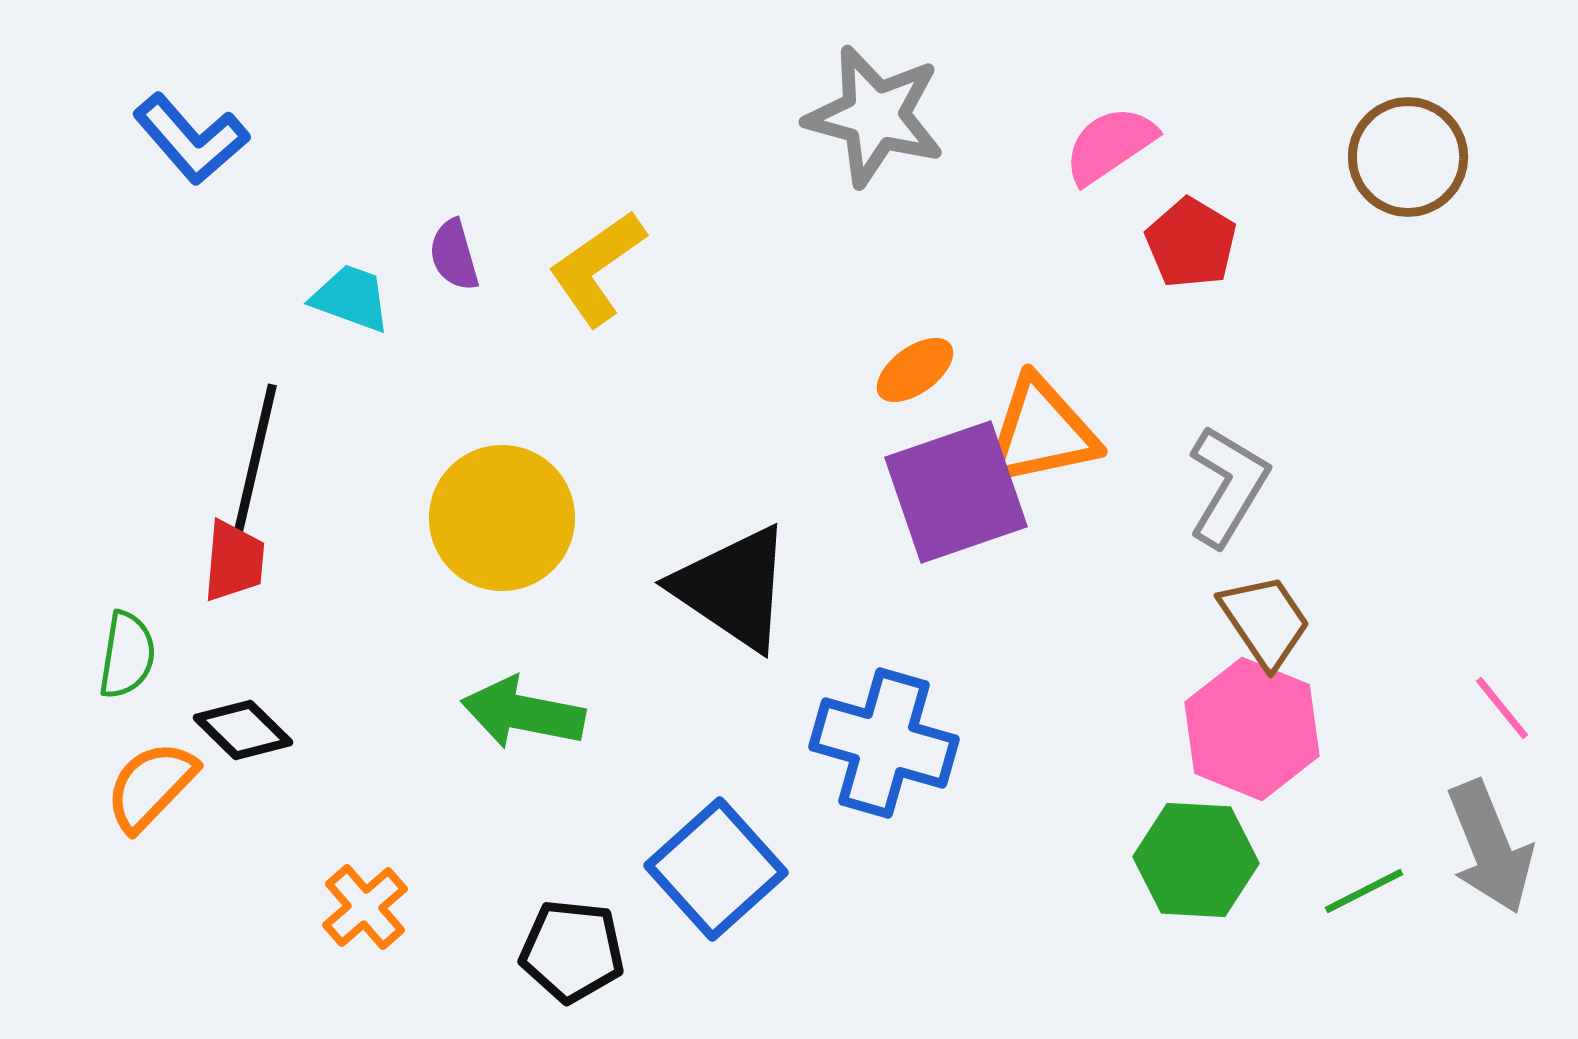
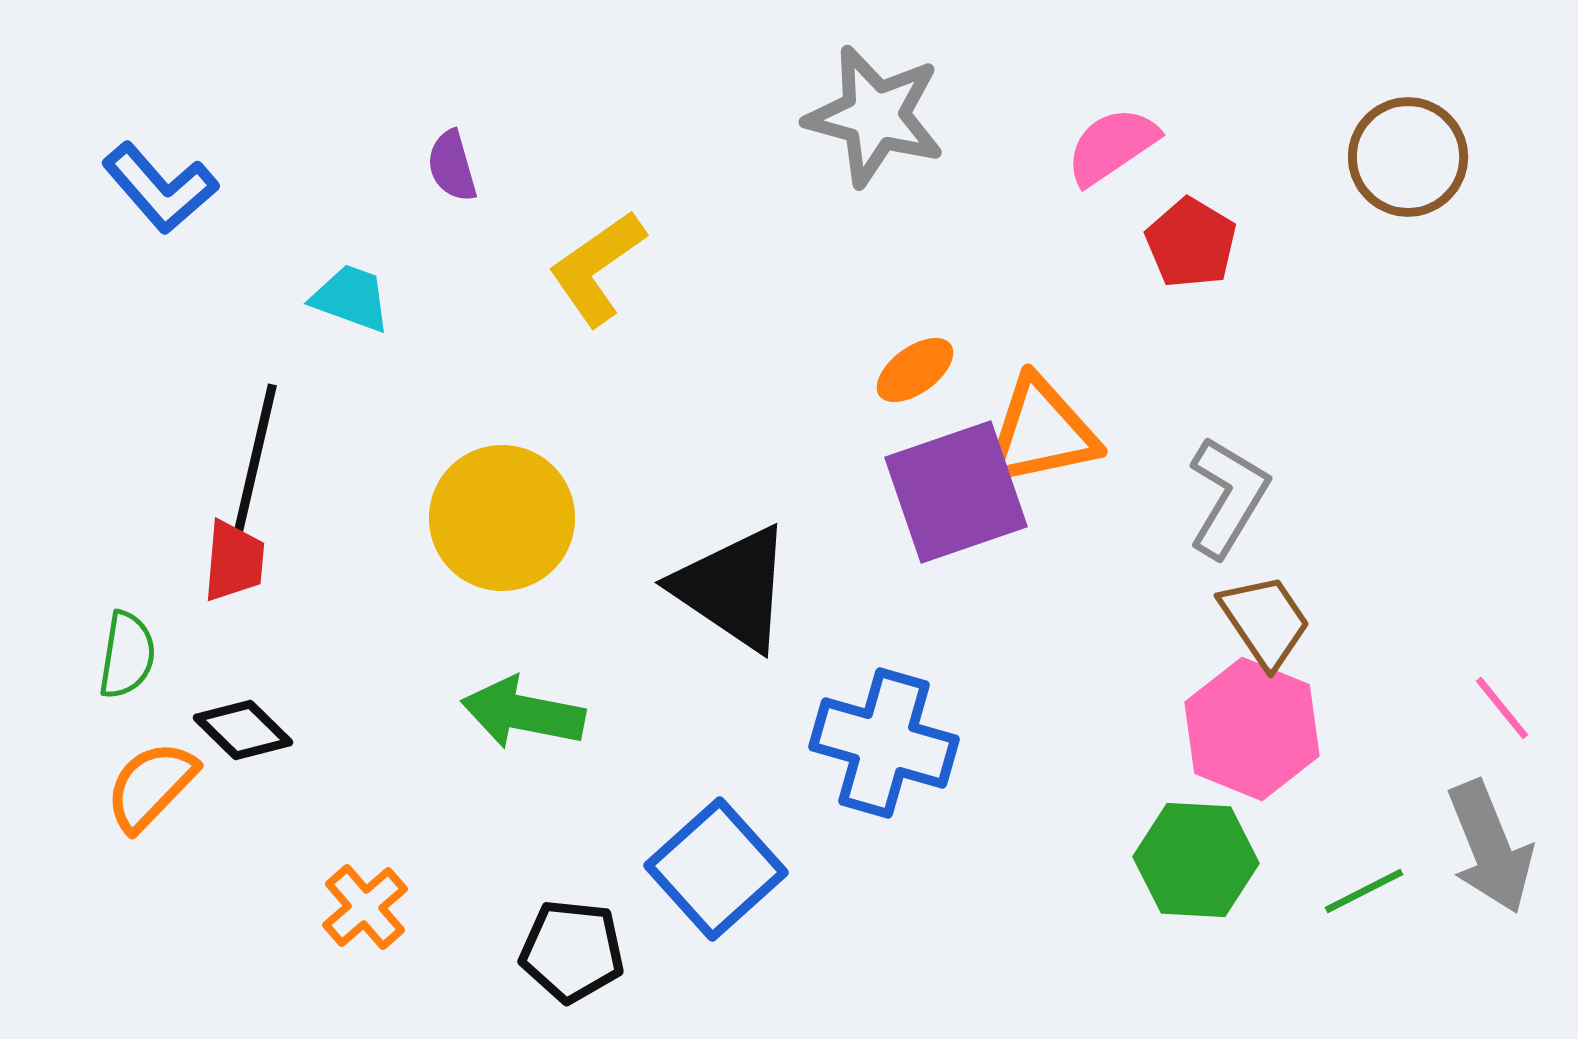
blue L-shape: moved 31 px left, 49 px down
pink semicircle: moved 2 px right, 1 px down
purple semicircle: moved 2 px left, 89 px up
gray L-shape: moved 11 px down
